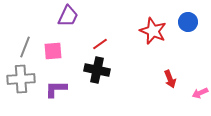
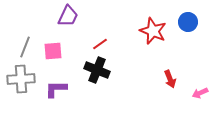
black cross: rotated 10 degrees clockwise
